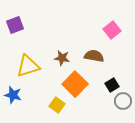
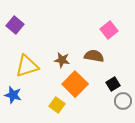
purple square: rotated 30 degrees counterclockwise
pink square: moved 3 px left
brown star: moved 2 px down
yellow triangle: moved 1 px left
black square: moved 1 px right, 1 px up
